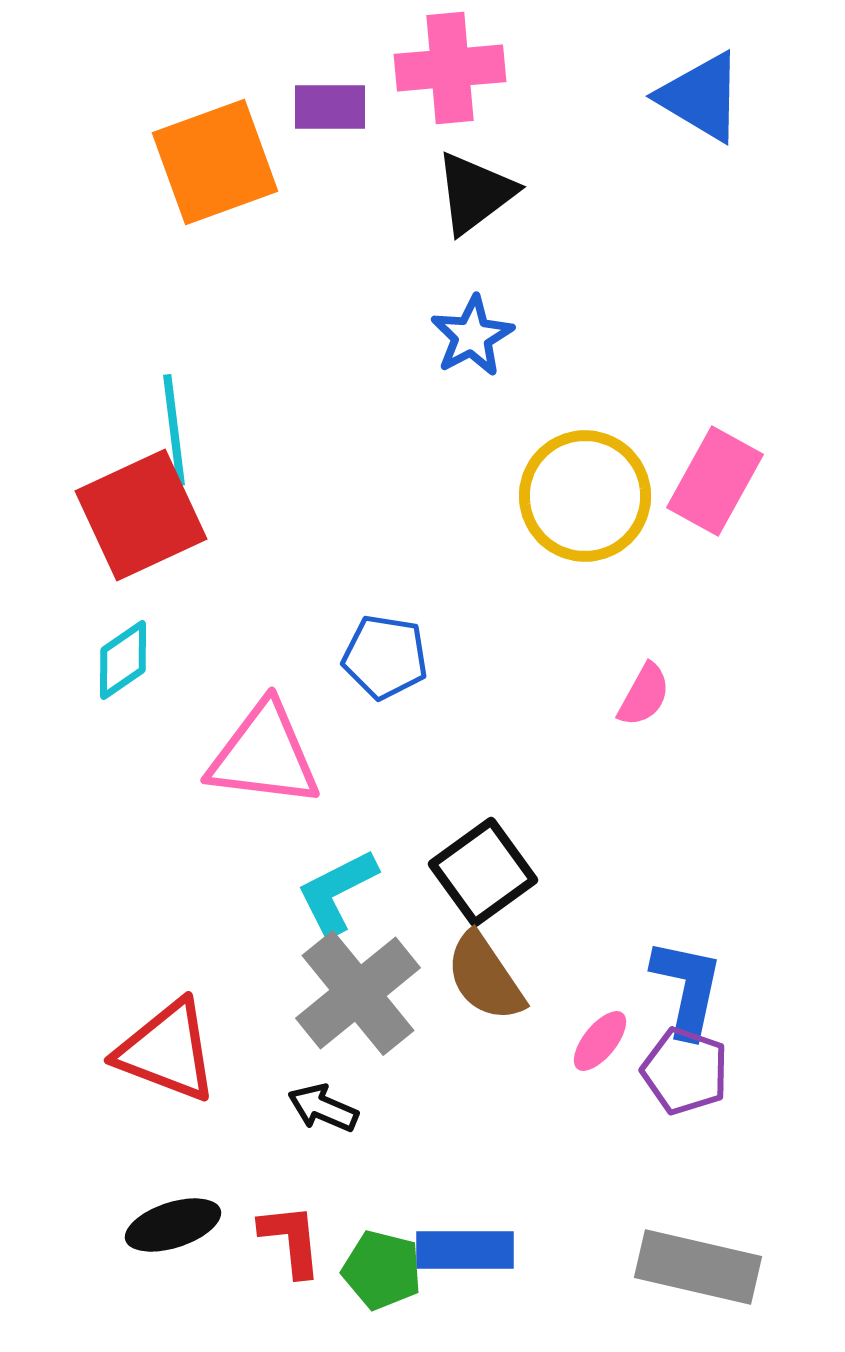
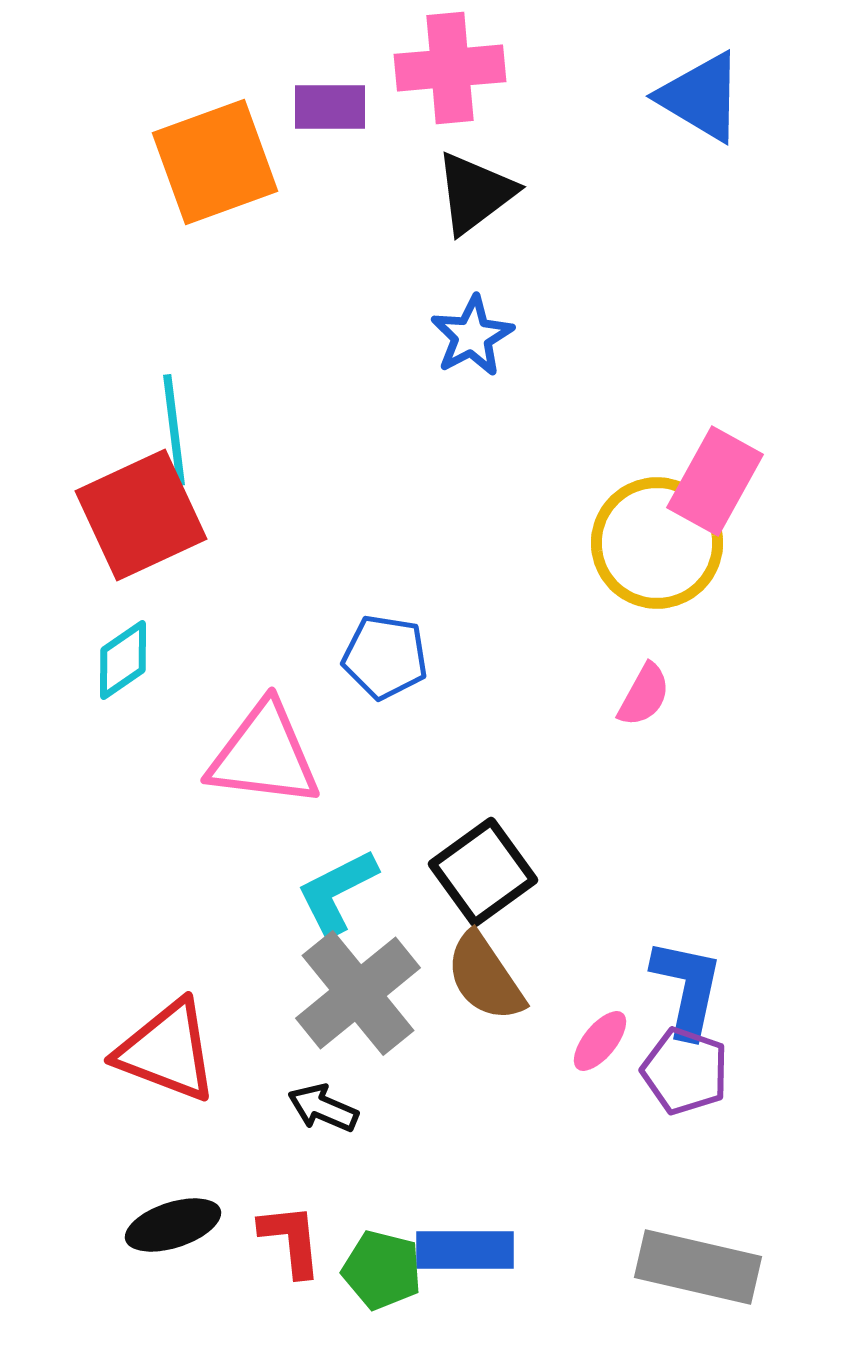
yellow circle: moved 72 px right, 47 px down
